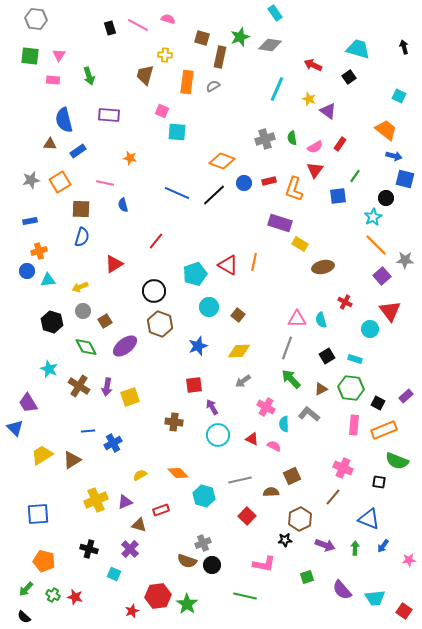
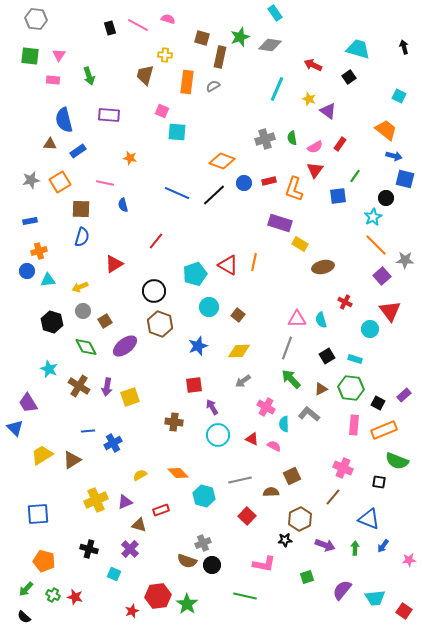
purple rectangle at (406, 396): moved 2 px left, 1 px up
purple semicircle at (342, 590): rotated 80 degrees clockwise
